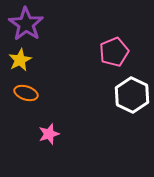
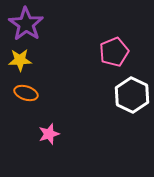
yellow star: rotated 25 degrees clockwise
